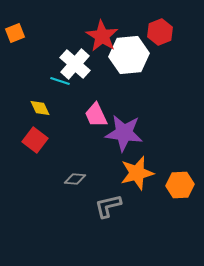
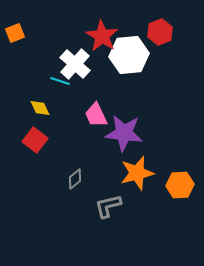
gray diamond: rotated 45 degrees counterclockwise
